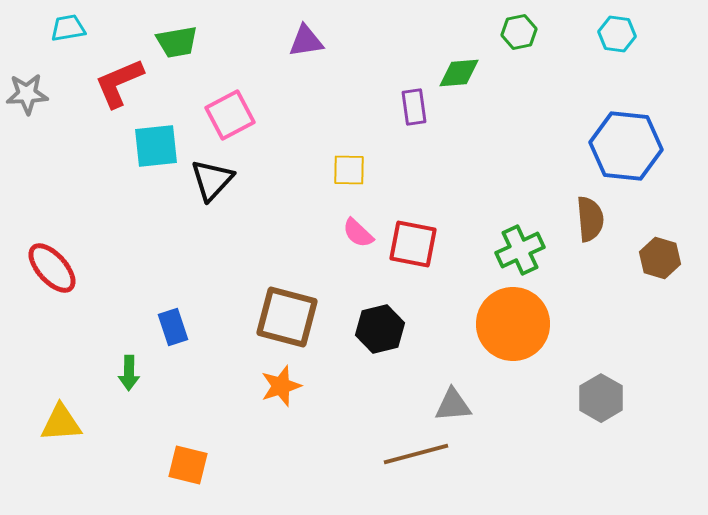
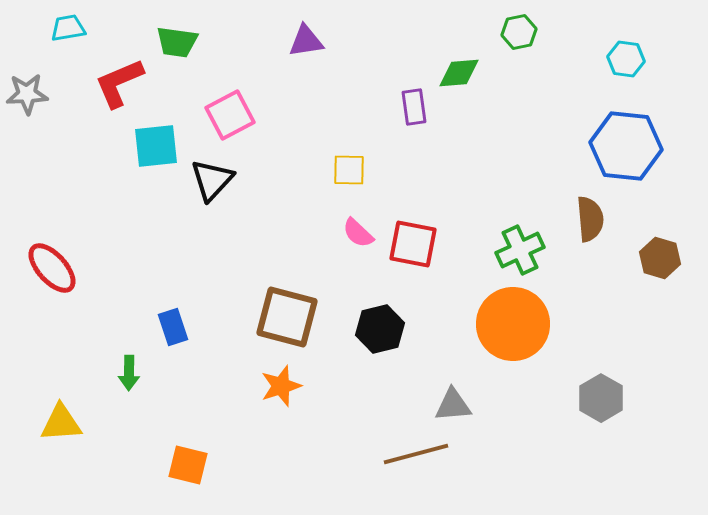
cyan hexagon: moved 9 px right, 25 px down
green trapezoid: rotated 18 degrees clockwise
